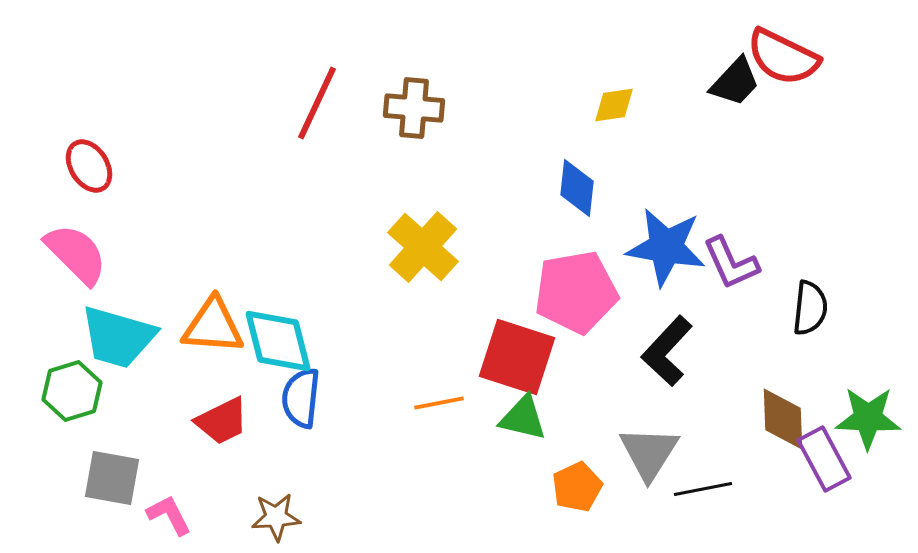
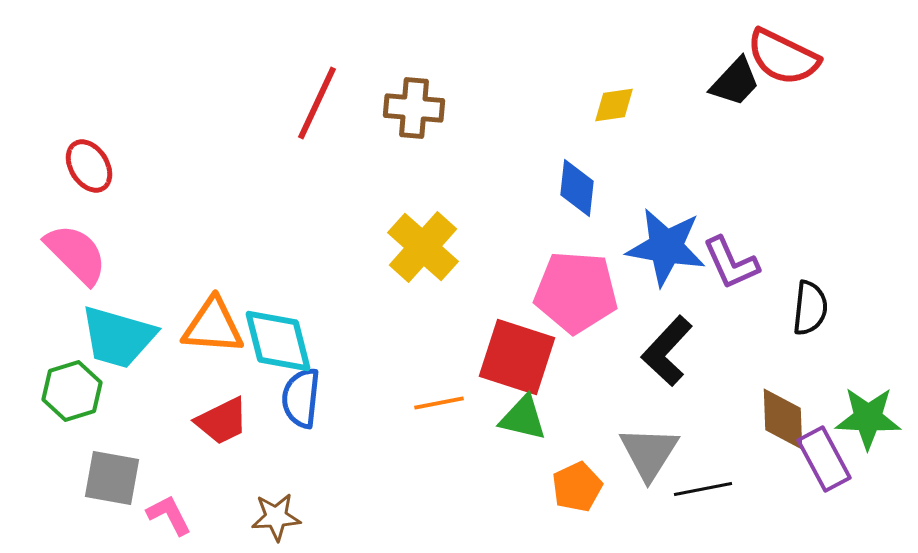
pink pentagon: rotated 14 degrees clockwise
